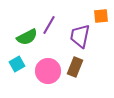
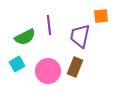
purple line: rotated 36 degrees counterclockwise
green semicircle: moved 2 px left
